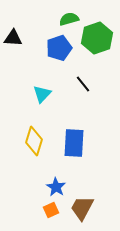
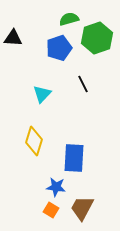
black line: rotated 12 degrees clockwise
blue rectangle: moved 15 px down
blue star: rotated 24 degrees counterclockwise
orange square: rotated 35 degrees counterclockwise
